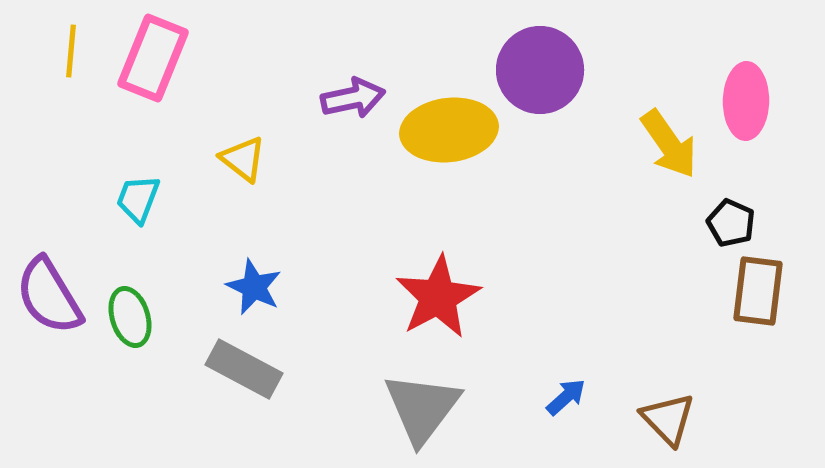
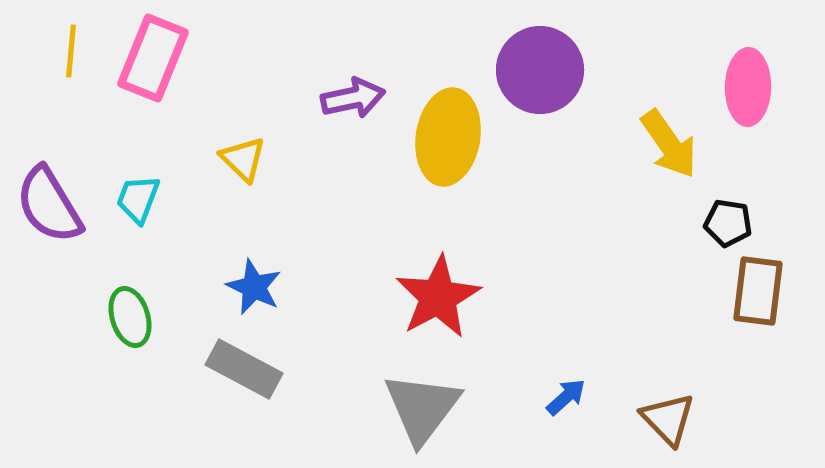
pink ellipse: moved 2 px right, 14 px up
yellow ellipse: moved 1 px left, 7 px down; rotated 74 degrees counterclockwise
yellow triangle: rotated 6 degrees clockwise
black pentagon: moved 3 px left; rotated 15 degrees counterclockwise
purple semicircle: moved 91 px up
